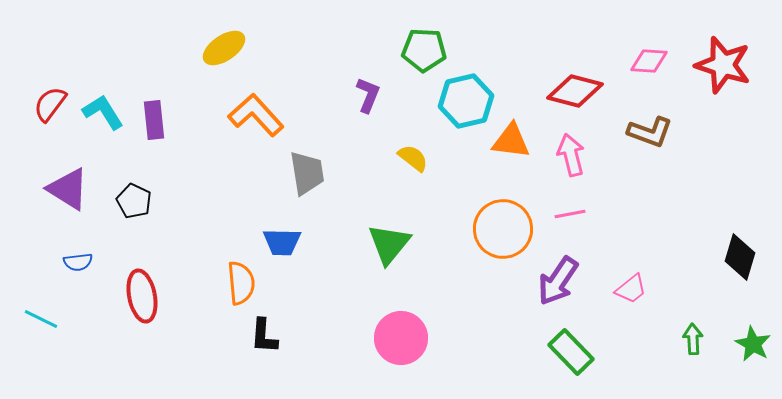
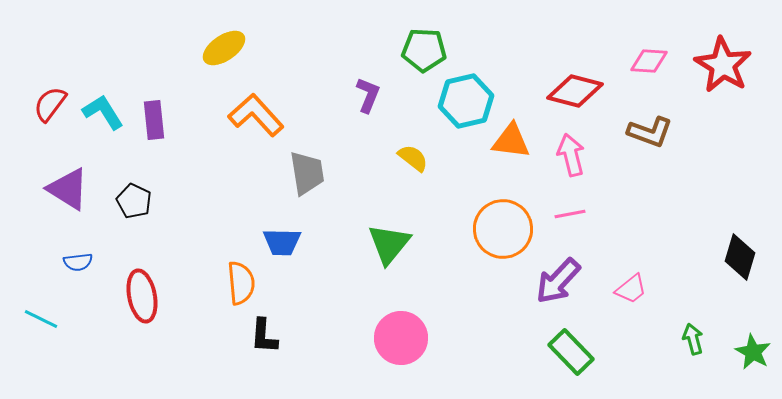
red star: rotated 14 degrees clockwise
purple arrow: rotated 9 degrees clockwise
green arrow: rotated 12 degrees counterclockwise
green star: moved 8 px down
